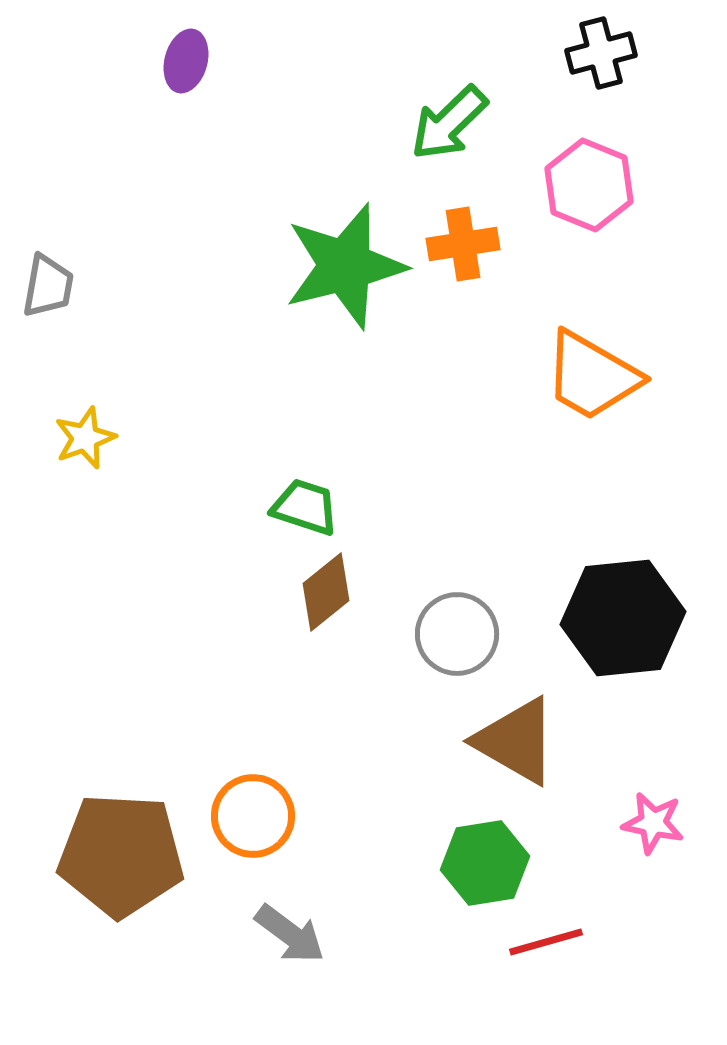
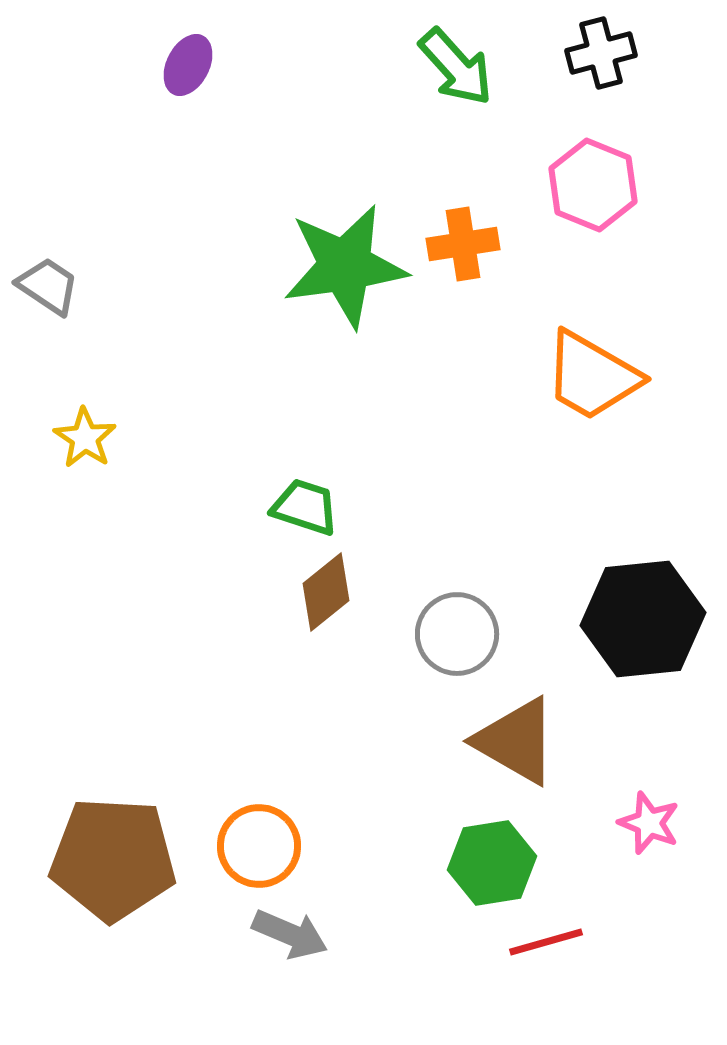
purple ellipse: moved 2 px right, 4 px down; rotated 12 degrees clockwise
green arrow: moved 7 px right, 56 px up; rotated 88 degrees counterclockwise
pink hexagon: moved 4 px right
green star: rotated 6 degrees clockwise
gray trapezoid: rotated 66 degrees counterclockwise
yellow star: rotated 18 degrees counterclockwise
black hexagon: moved 20 px right, 1 px down
orange circle: moved 6 px right, 30 px down
pink star: moved 4 px left; rotated 10 degrees clockwise
brown pentagon: moved 8 px left, 4 px down
green hexagon: moved 7 px right
gray arrow: rotated 14 degrees counterclockwise
